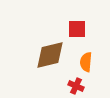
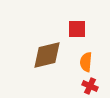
brown diamond: moved 3 px left
red cross: moved 14 px right
